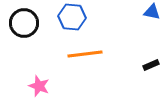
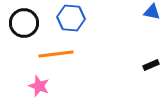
blue hexagon: moved 1 px left, 1 px down
orange line: moved 29 px left
